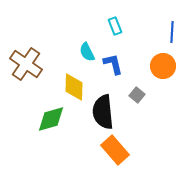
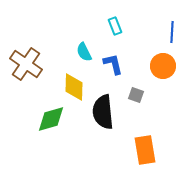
cyan semicircle: moved 3 px left
gray square: moved 1 px left; rotated 21 degrees counterclockwise
orange rectangle: moved 30 px right; rotated 32 degrees clockwise
